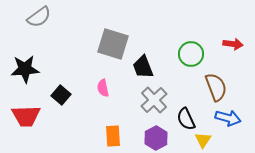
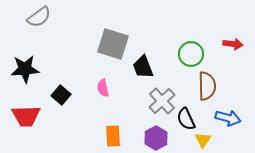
brown semicircle: moved 9 px left, 1 px up; rotated 20 degrees clockwise
gray cross: moved 8 px right, 1 px down
